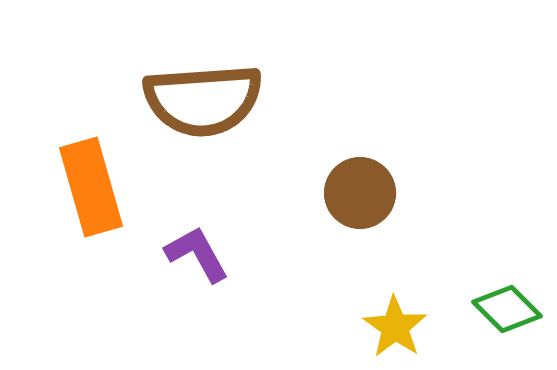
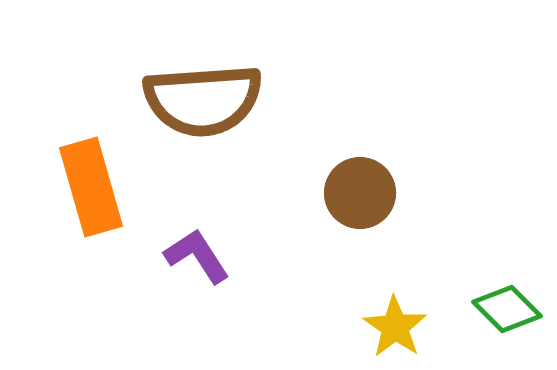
purple L-shape: moved 2 px down; rotated 4 degrees counterclockwise
